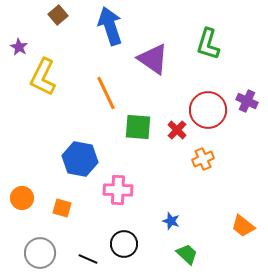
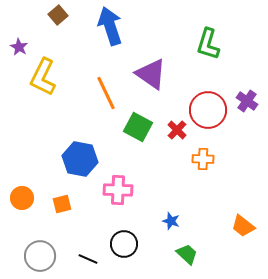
purple triangle: moved 2 px left, 15 px down
purple cross: rotated 10 degrees clockwise
green square: rotated 24 degrees clockwise
orange cross: rotated 25 degrees clockwise
orange square: moved 4 px up; rotated 30 degrees counterclockwise
gray circle: moved 3 px down
